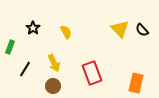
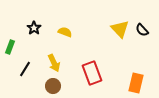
black star: moved 1 px right
yellow semicircle: moved 1 px left; rotated 40 degrees counterclockwise
